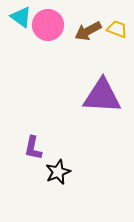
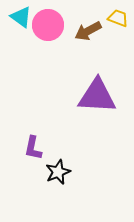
yellow trapezoid: moved 1 px right, 11 px up
purple triangle: moved 5 px left
